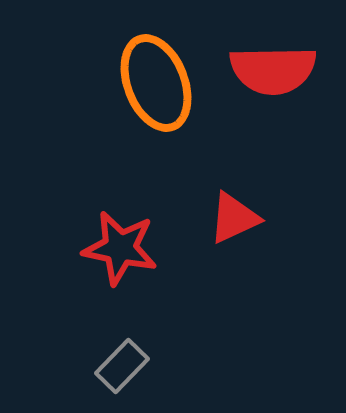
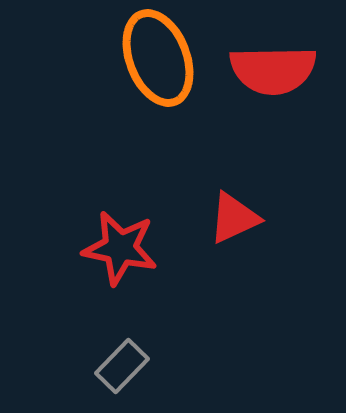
orange ellipse: moved 2 px right, 25 px up
